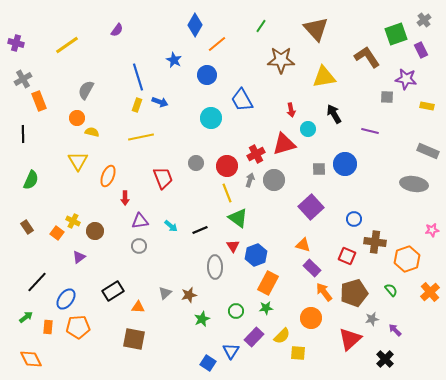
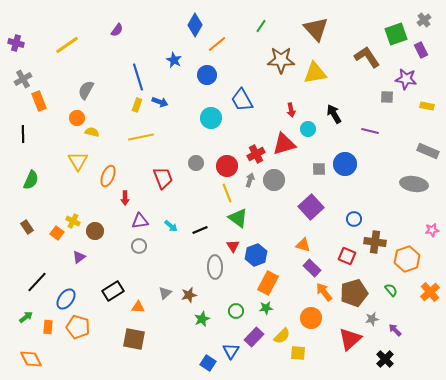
yellow triangle at (324, 77): moved 9 px left, 4 px up
orange pentagon at (78, 327): rotated 20 degrees clockwise
